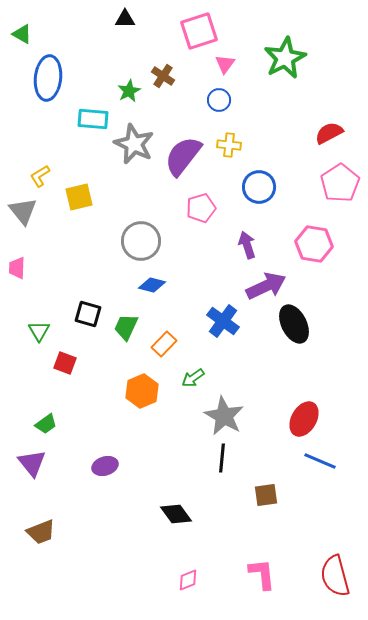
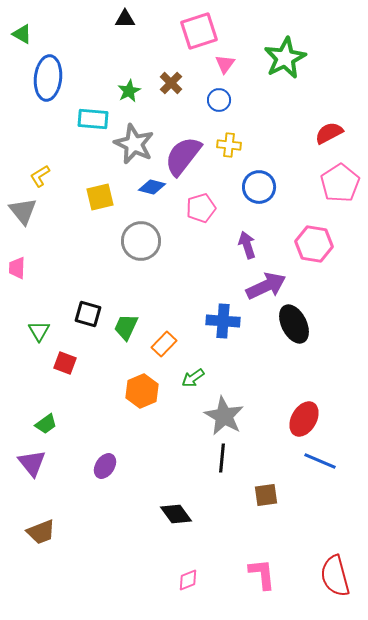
brown cross at (163, 76): moved 8 px right, 7 px down; rotated 10 degrees clockwise
yellow square at (79, 197): moved 21 px right
blue diamond at (152, 285): moved 98 px up
blue cross at (223, 321): rotated 32 degrees counterclockwise
purple ellipse at (105, 466): rotated 40 degrees counterclockwise
